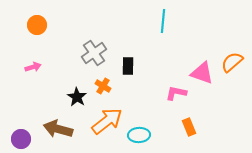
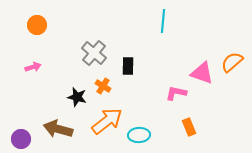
gray cross: rotated 15 degrees counterclockwise
black star: rotated 18 degrees counterclockwise
